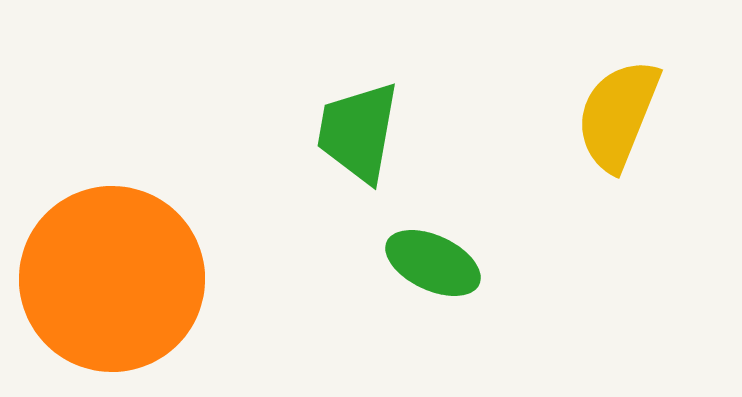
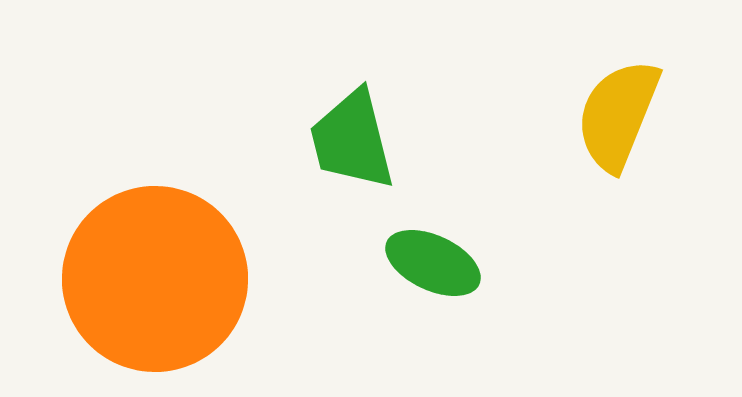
green trapezoid: moved 6 px left, 8 px down; rotated 24 degrees counterclockwise
orange circle: moved 43 px right
